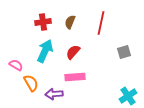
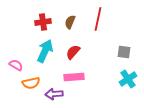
red line: moved 3 px left, 4 px up
gray square: rotated 24 degrees clockwise
pink rectangle: moved 1 px left
orange semicircle: rotated 108 degrees clockwise
cyan cross: moved 17 px up
